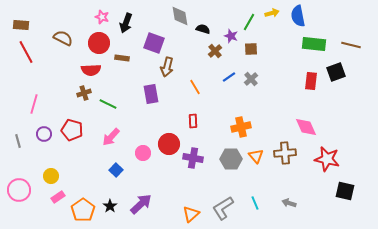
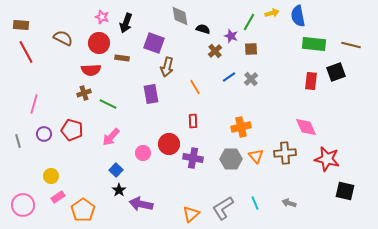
pink circle at (19, 190): moved 4 px right, 15 px down
purple arrow at (141, 204): rotated 125 degrees counterclockwise
black star at (110, 206): moved 9 px right, 16 px up
